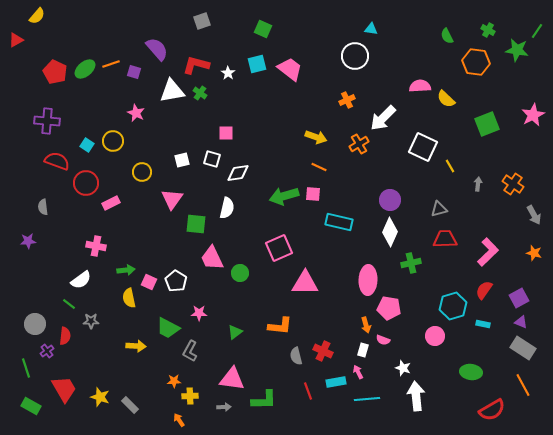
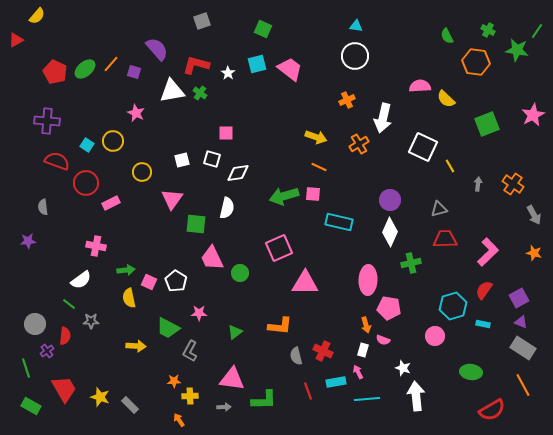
cyan triangle at (371, 29): moved 15 px left, 3 px up
orange line at (111, 64): rotated 30 degrees counterclockwise
white arrow at (383, 118): rotated 32 degrees counterclockwise
